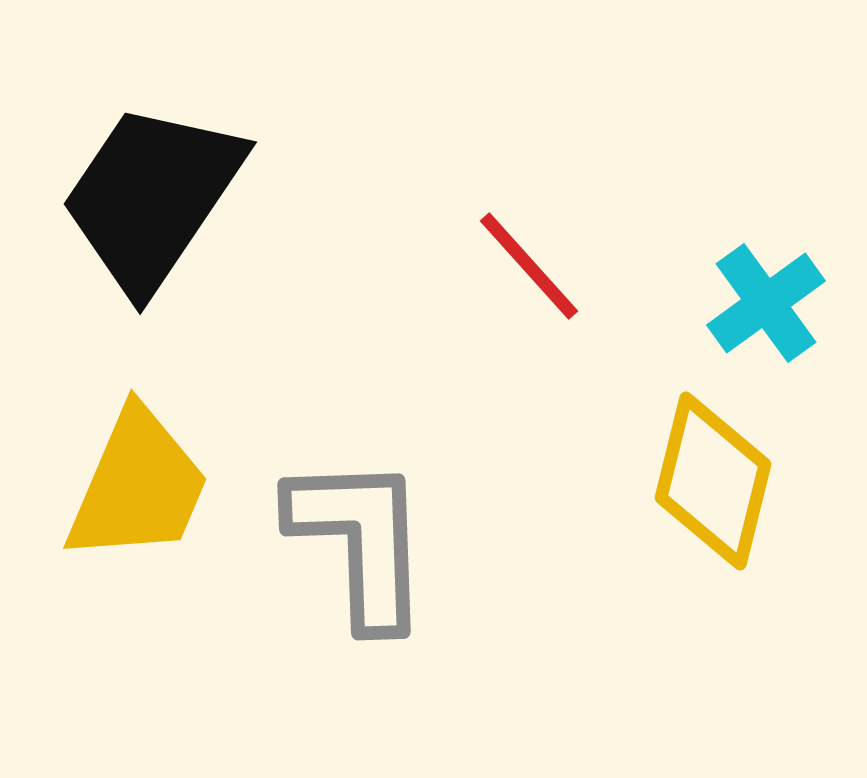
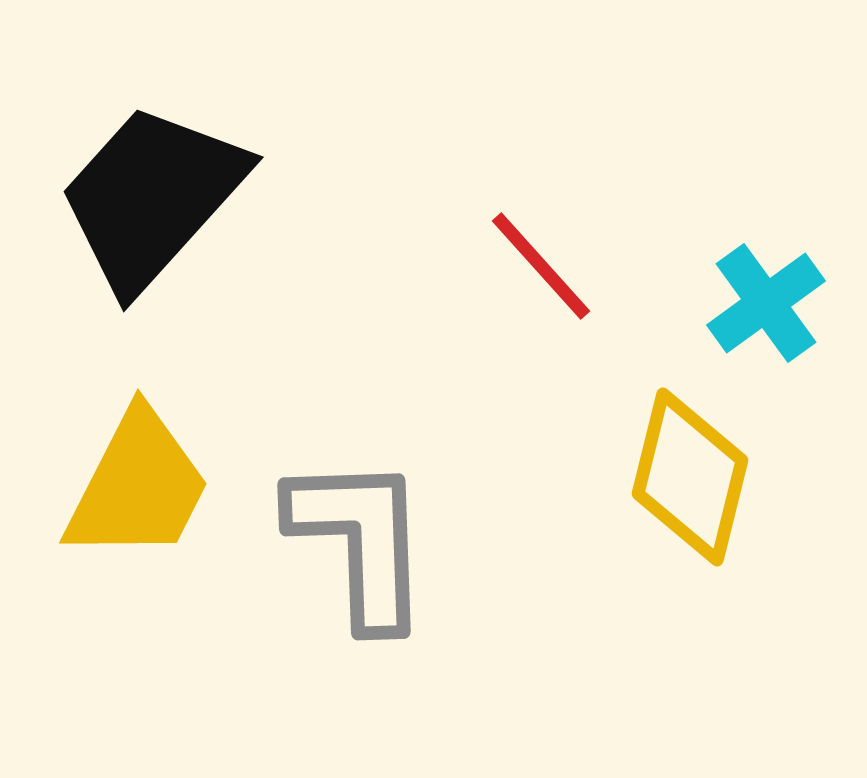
black trapezoid: rotated 8 degrees clockwise
red line: moved 12 px right
yellow diamond: moved 23 px left, 4 px up
yellow trapezoid: rotated 4 degrees clockwise
